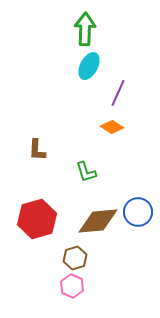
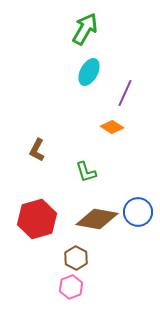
green arrow: rotated 28 degrees clockwise
cyan ellipse: moved 6 px down
purple line: moved 7 px right
brown L-shape: rotated 25 degrees clockwise
brown diamond: moved 1 px left, 2 px up; rotated 15 degrees clockwise
brown hexagon: moved 1 px right; rotated 15 degrees counterclockwise
pink hexagon: moved 1 px left, 1 px down; rotated 15 degrees clockwise
